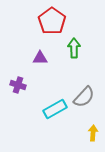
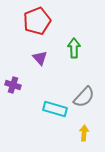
red pentagon: moved 15 px left; rotated 16 degrees clockwise
purple triangle: rotated 49 degrees clockwise
purple cross: moved 5 px left
cyan rectangle: rotated 45 degrees clockwise
yellow arrow: moved 9 px left
